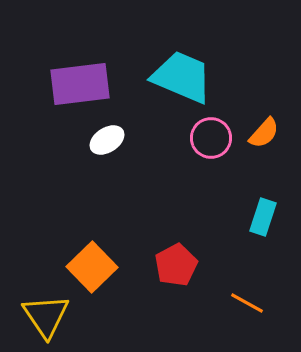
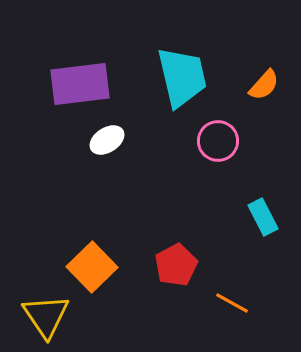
cyan trapezoid: rotated 54 degrees clockwise
orange semicircle: moved 48 px up
pink circle: moved 7 px right, 3 px down
cyan rectangle: rotated 45 degrees counterclockwise
orange line: moved 15 px left
